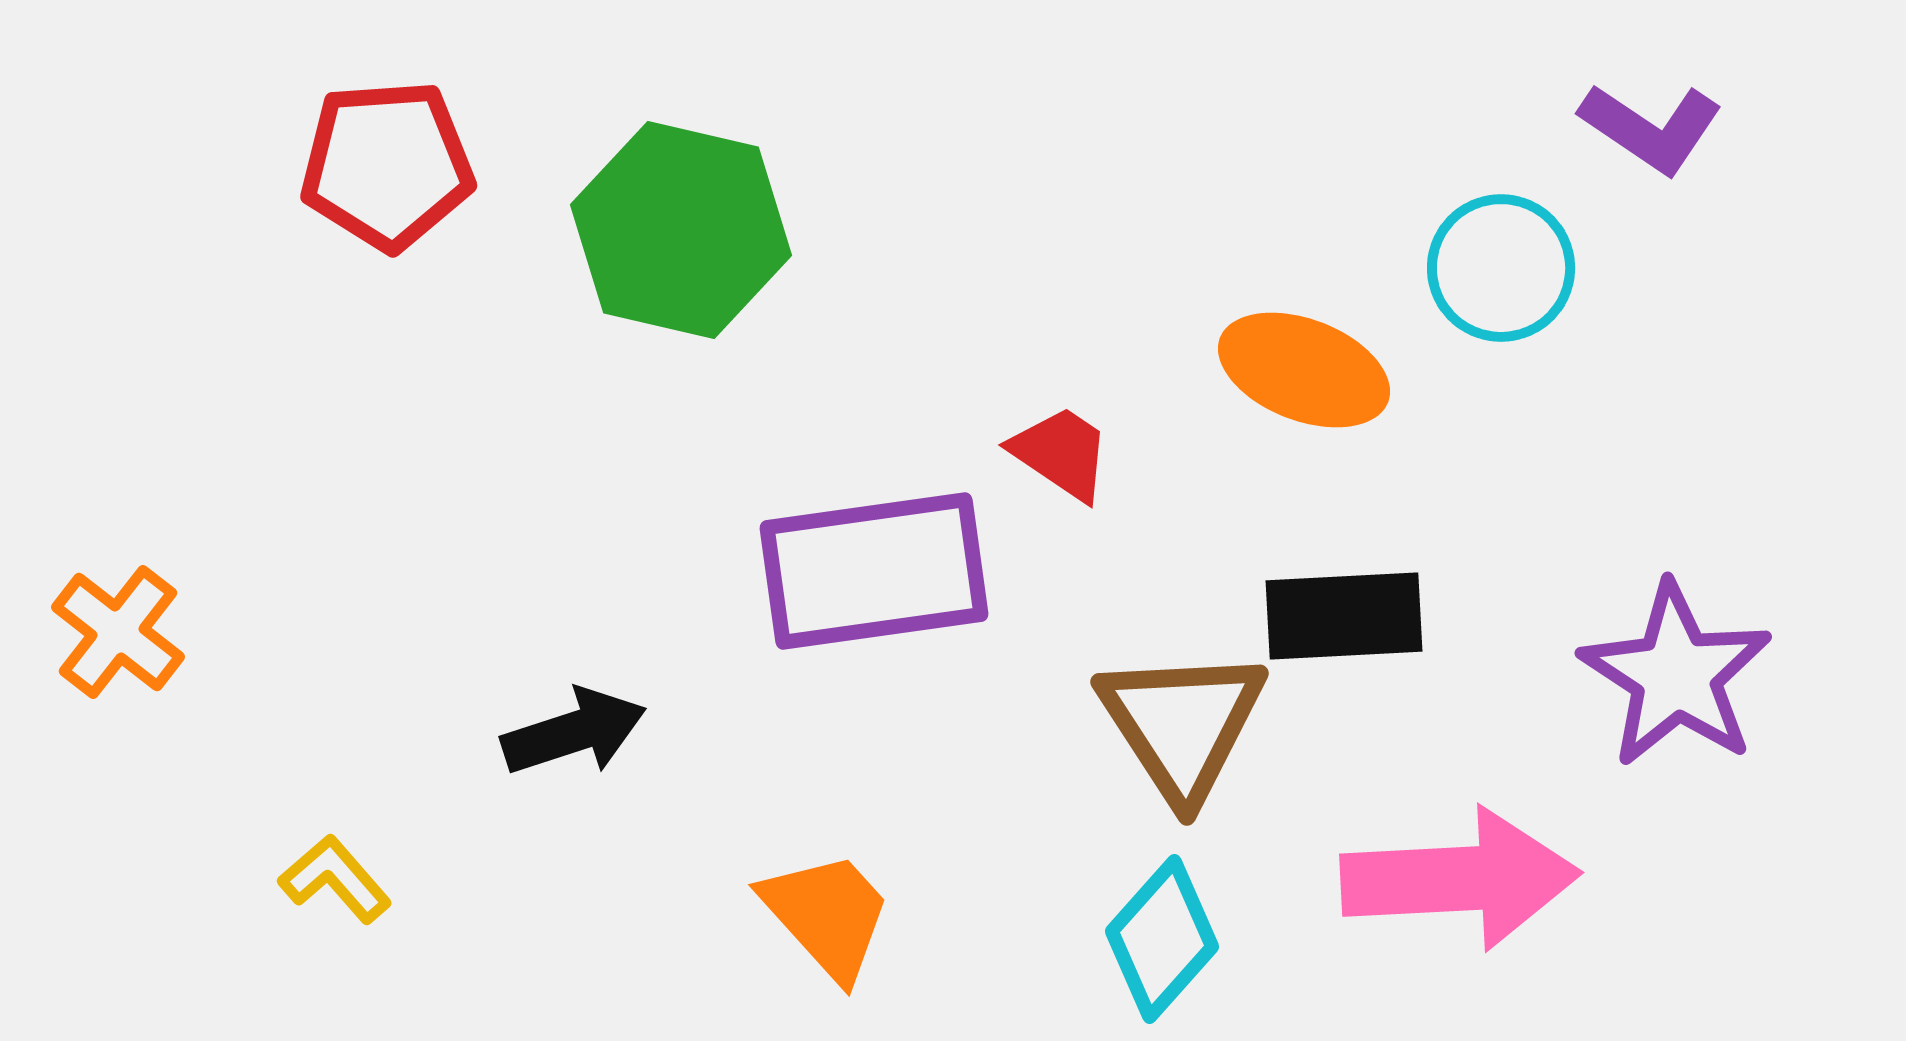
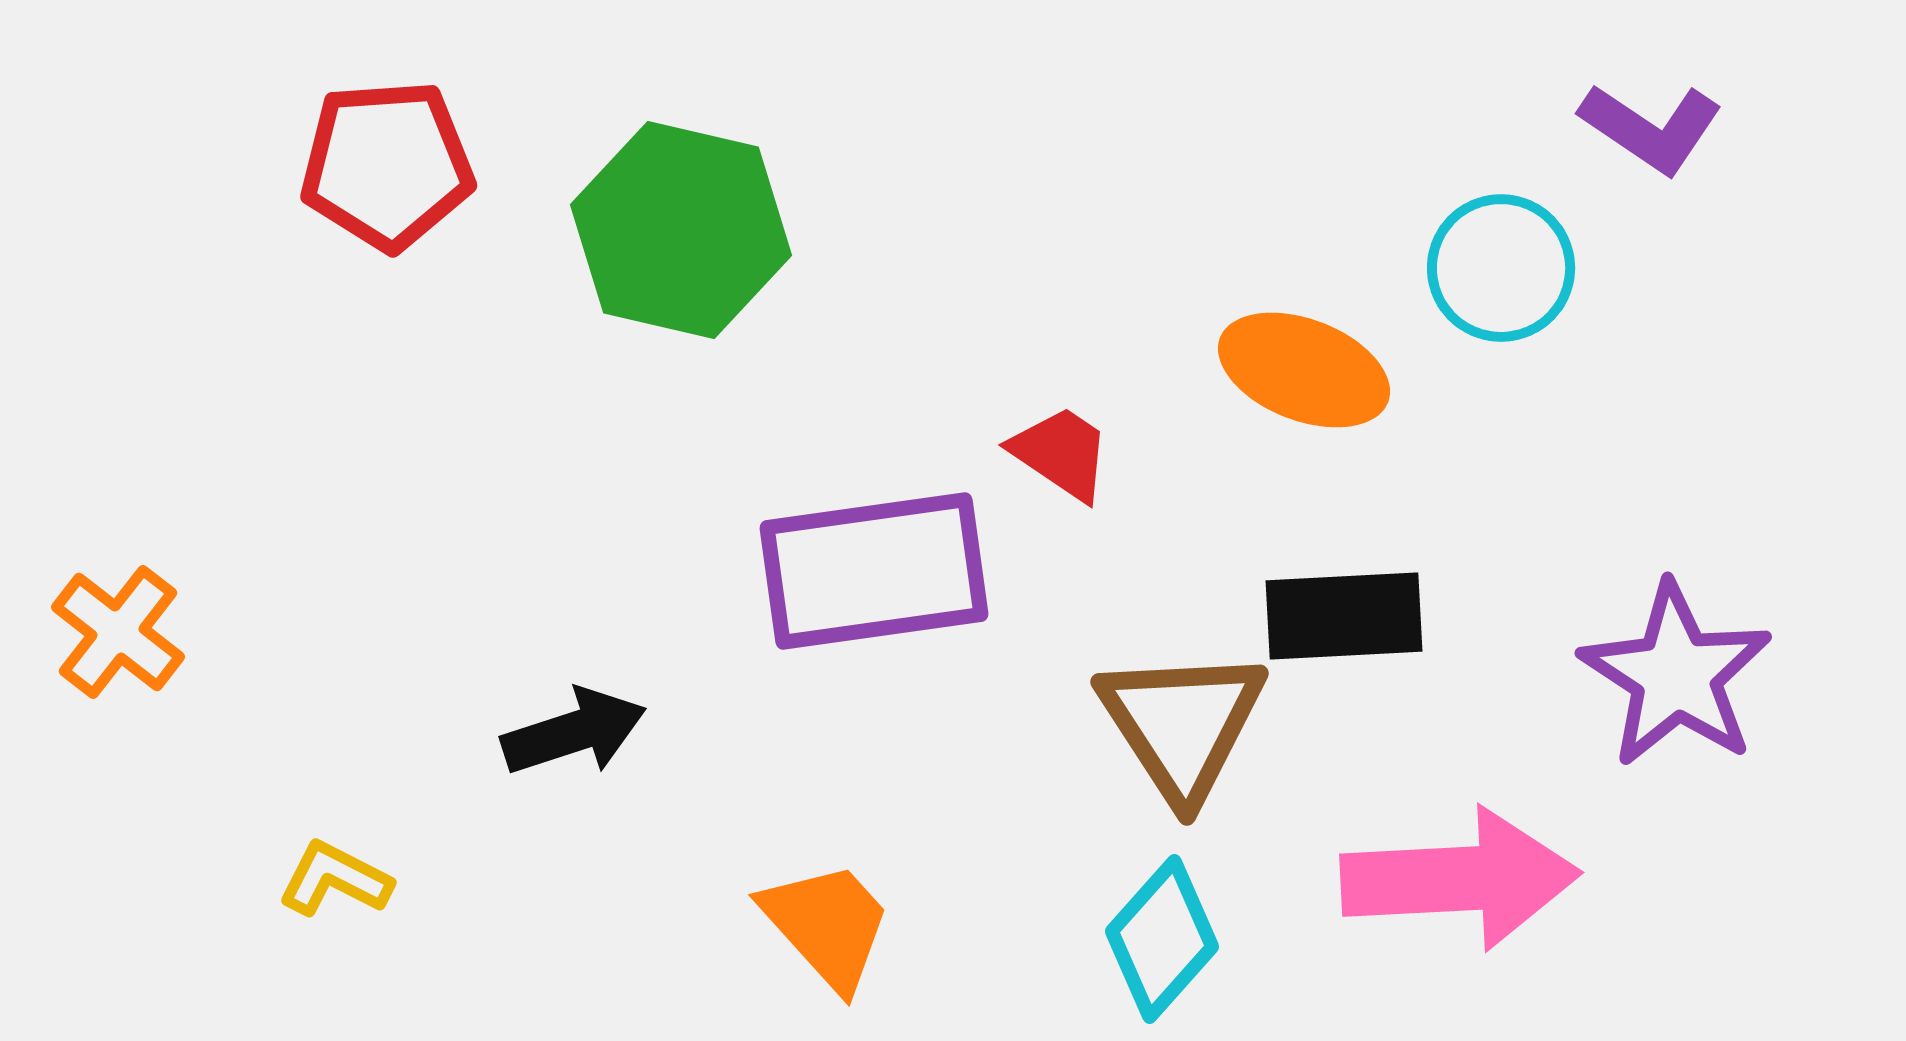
yellow L-shape: rotated 22 degrees counterclockwise
orange trapezoid: moved 10 px down
